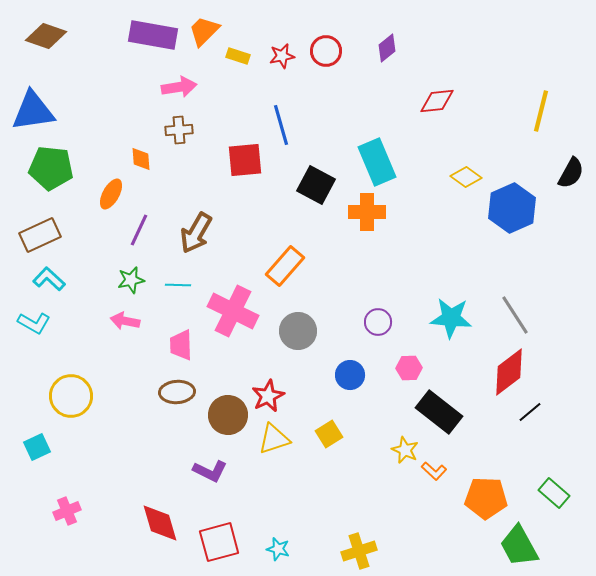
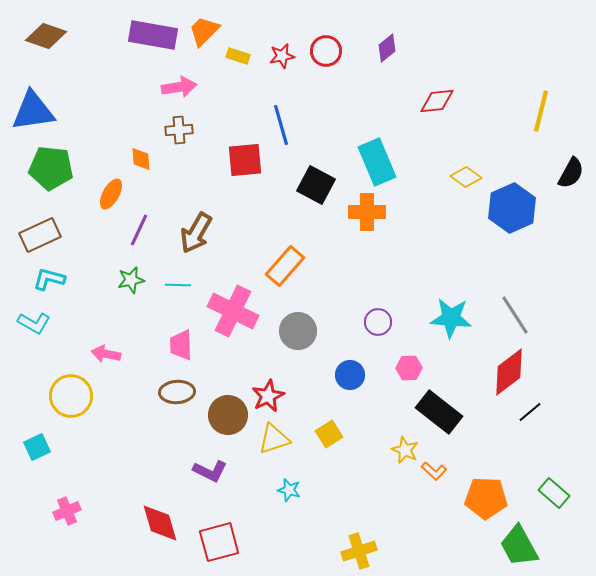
cyan L-shape at (49, 279): rotated 28 degrees counterclockwise
pink arrow at (125, 321): moved 19 px left, 33 px down
cyan star at (278, 549): moved 11 px right, 59 px up
